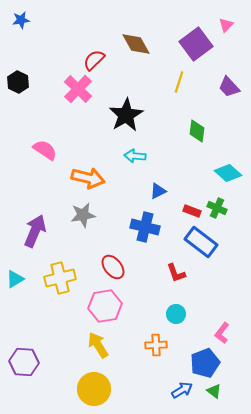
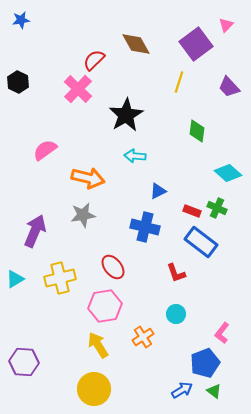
pink semicircle: rotated 70 degrees counterclockwise
orange cross: moved 13 px left, 8 px up; rotated 30 degrees counterclockwise
